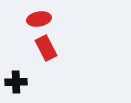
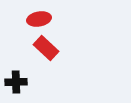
red rectangle: rotated 20 degrees counterclockwise
